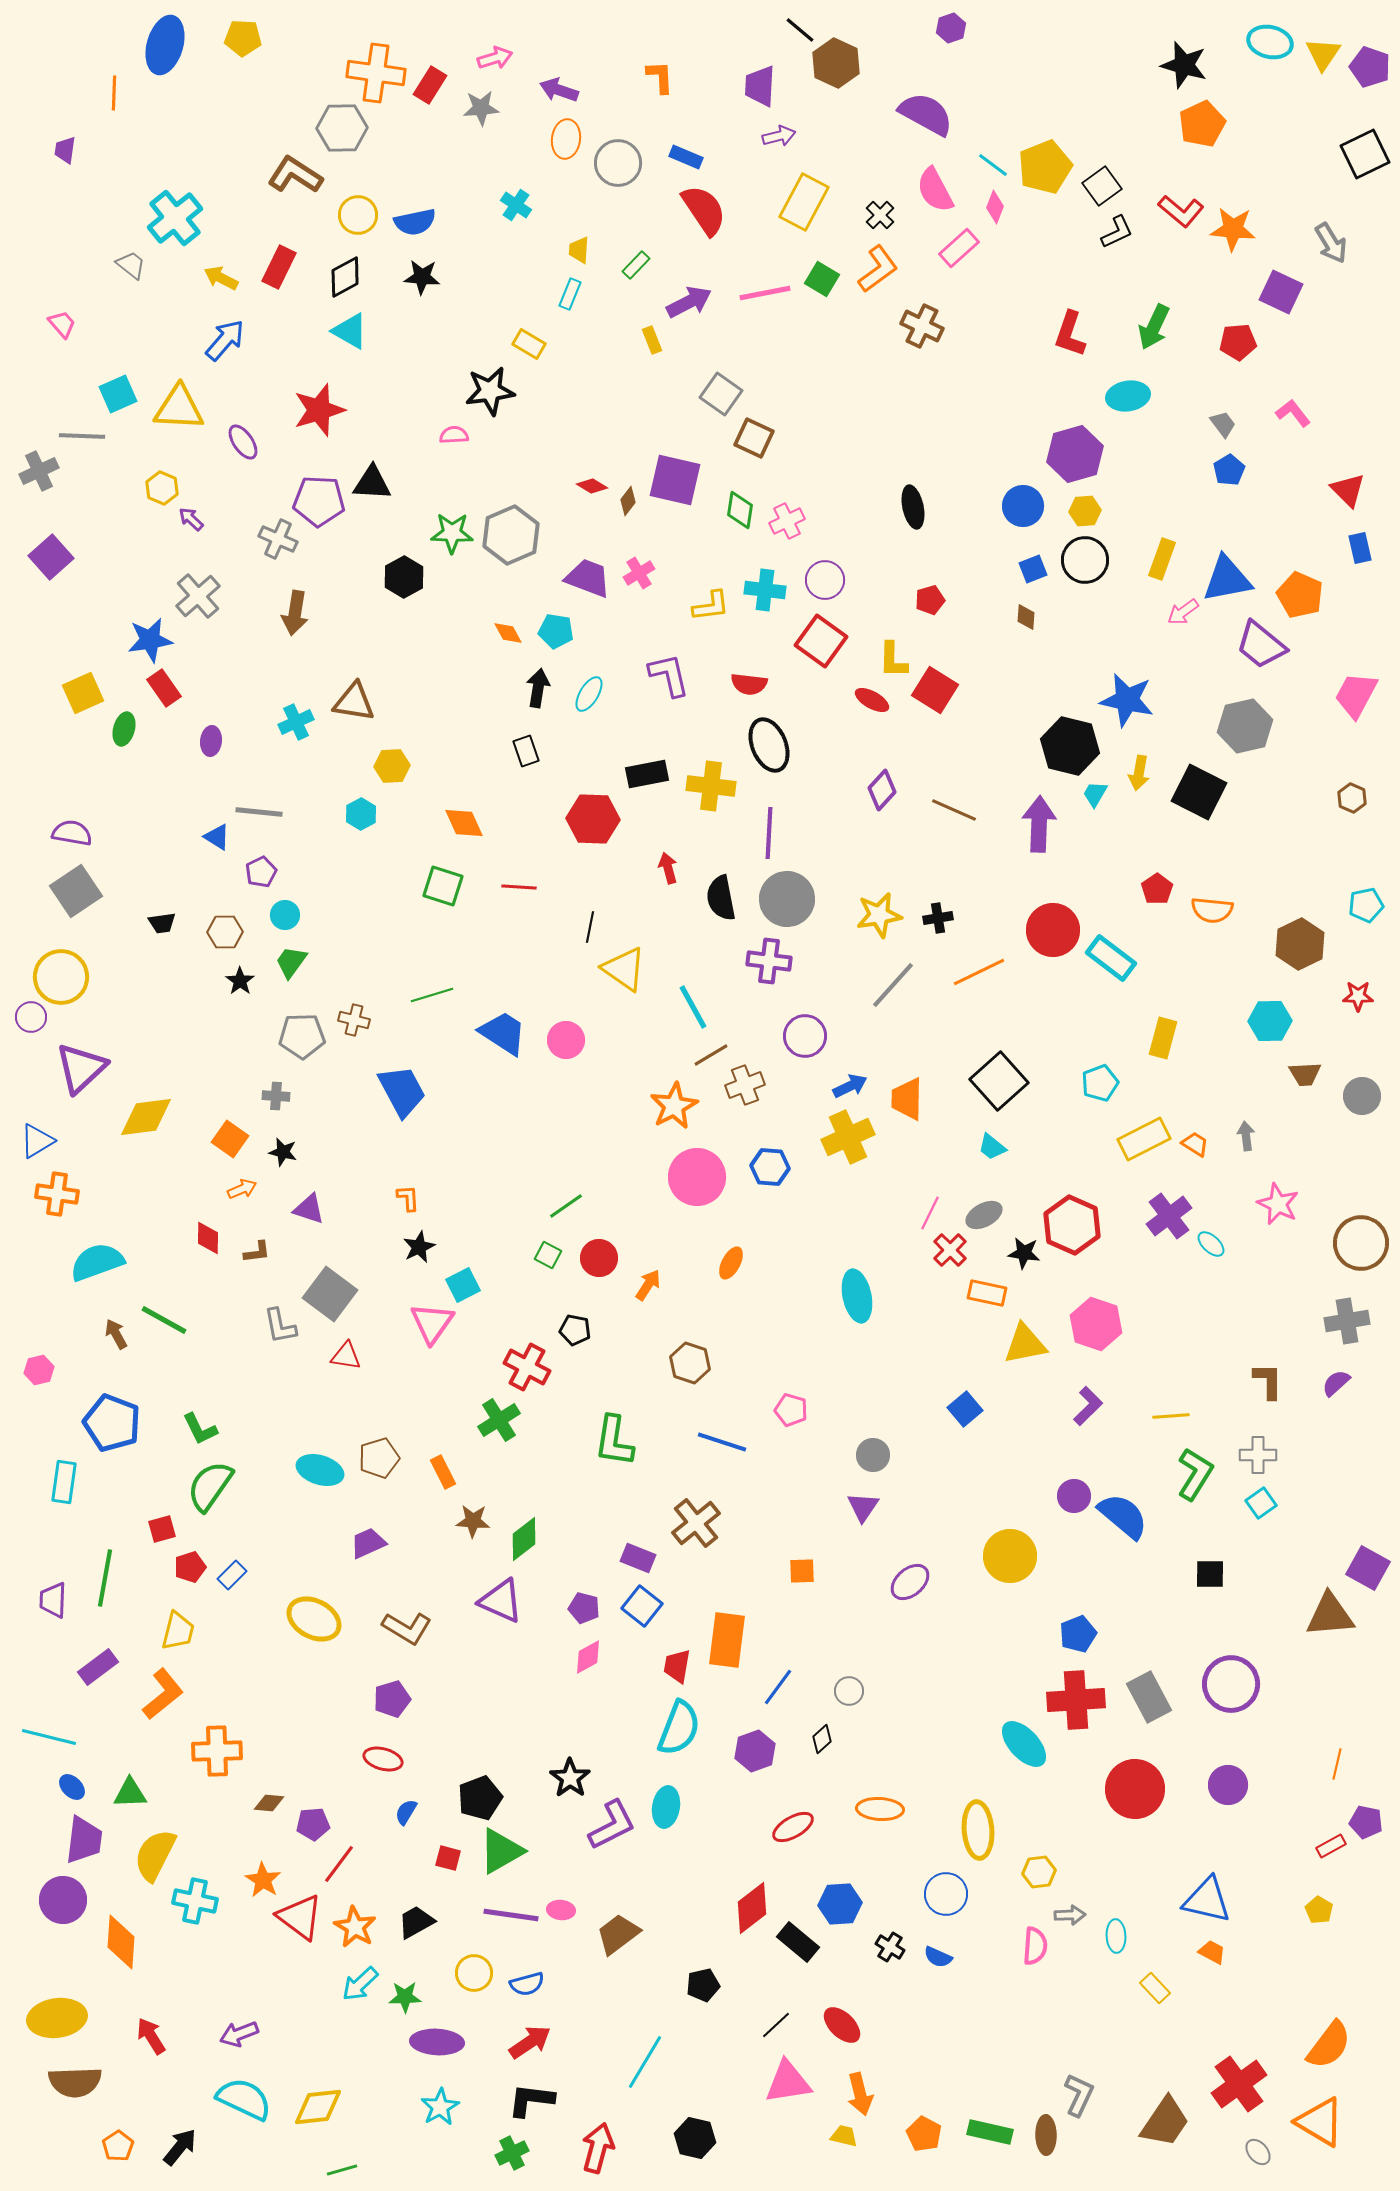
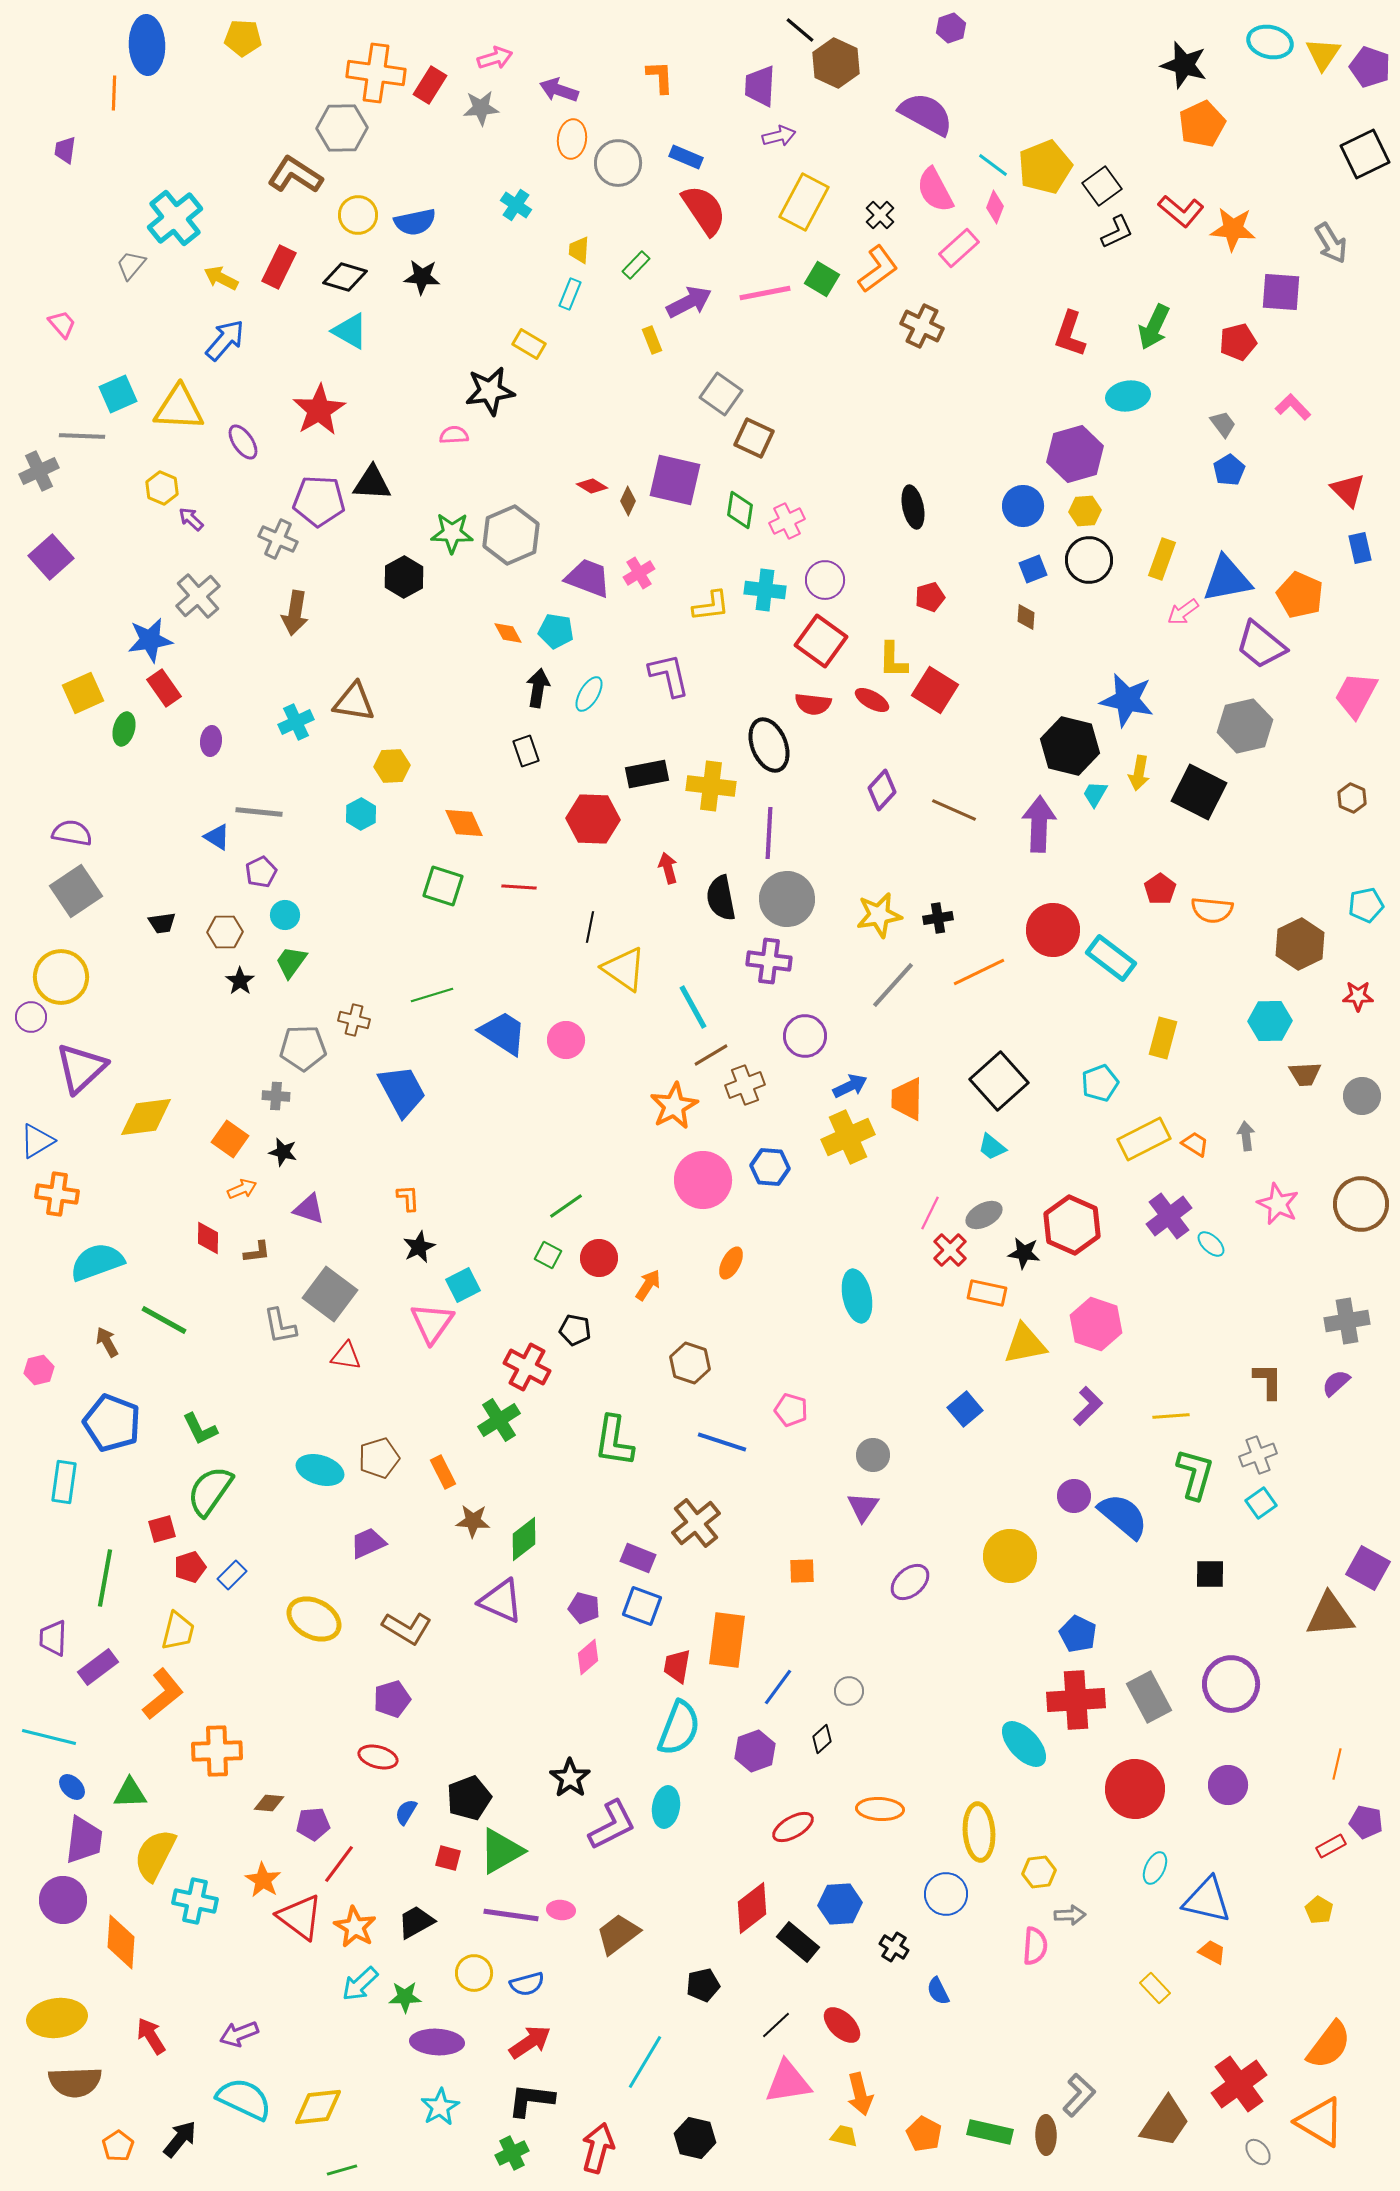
blue ellipse at (165, 45): moved 18 px left; rotated 18 degrees counterclockwise
orange ellipse at (566, 139): moved 6 px right
gray trapezoid at (131, 265): rotated 88 degrees counterclockwise
black diamond at (345, 277): rotated 45 degrees clockwise
purple square at (1281, 292): rotated 21 degrees counterclockwise
red pentagon at (1238, 342): rotated 9 degrees counterclockwise
red star at (319, 410): rotated 14 degrees counterclockwise
pink L-shape at (1293, 413): moved 6 px up; rotated 6 degrees counterclockwise
brown diamond at (628, 501): rotated 12 degrees counterclockwise
black circle at (1085, 560): moved 4 px right
red pentagon at (930, 600): moved 3 px up
red semicircle at (749, 684): moved 64 px right, 20 px down
red pentagon at (1157, 889): moved 3 px right
gray pentagon at (302, 1036): moved 1 px right, 12 px down
pink circle at (697, 1177): moved 6 px right, 3 px down
brown circle at (1361, 1243): moved 39 px up
brown arrow at (116, 1334): moved 9 px left, 8 px down
gray cross at (1258, 1455): rotated 21 degrees counterclockwise
green L-shape at (1195, 1474): rotated 16 degrees counterclockwise
green semicircle at (210, 1486): moved 5 px down
purple trapezoid at (53, 1600): moved 38 px down
blue square at (642, 1606): rotated 18 degrees counterclockwise
blue pentagon at (1078, 1634): rotated 24 degrees counterclockwise
pink diamond at (588, 1657): rotated 12 degrees counterclockwise
red ellipse at (383, 1759): moved 5 px left, 2 px up
black pentagon at (480, 1798): moved 11 px left
yellow ellipse at (978, 1830): moved 1 px right, 2 px down
cyan ellipse at (1116, 1936): moved 39 px right, 68 px up; rotated 28 degrees clockwise
black cross at (890, 1947): moved 4 px right
blue semicircle at (938, 1957): moved 34 px down; rotated 40 degrees clockwise
gray L-shape at (1079, 2095): rotated 18 degrees clockwise
black arrow at (180, 2147): moved 8 px up
